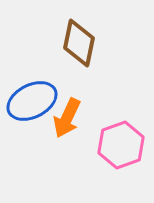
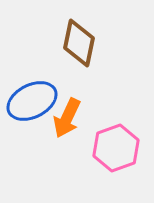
pink hexagon: moved 5 px left, 3 px down
